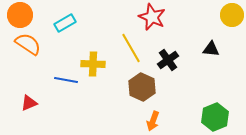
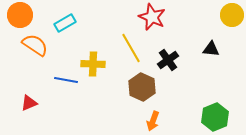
orange semicircle: moved 7 px right, 1 px down
